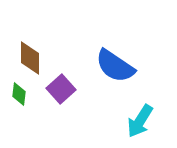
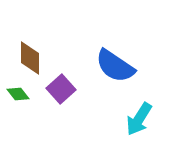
green diamond: moved 1 px left; rotated 45 degrees counterclockwise
cyan arrow: moved 1 px left, 2 px up
